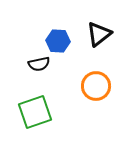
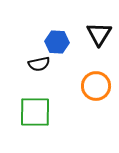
black triangle: rotated 20 degrees counterclockwise
blue hexagon: moved 1 px left, 1 px down
green square: rotated 20 degrees clockwise
